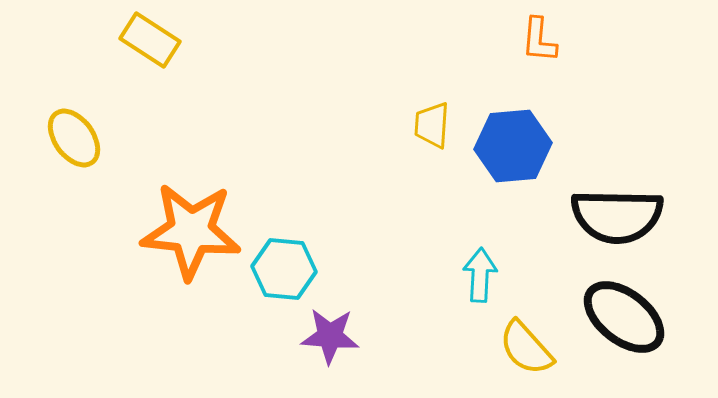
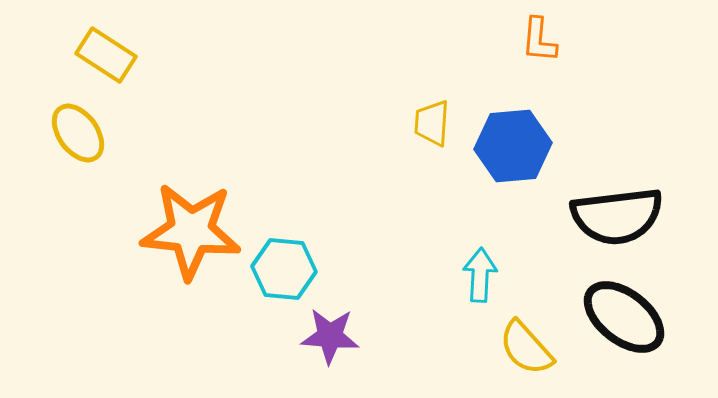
yellow rectangle: moved 44 px left, 15 px down
yellow trapezoid: moved 2 px up
yellow ellipse: moved 4 px right, 5 px up
black semicircle: rotated 8 degrees counterclockwise
